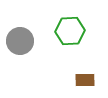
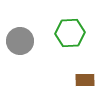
green hexagon: moved 2 px down
